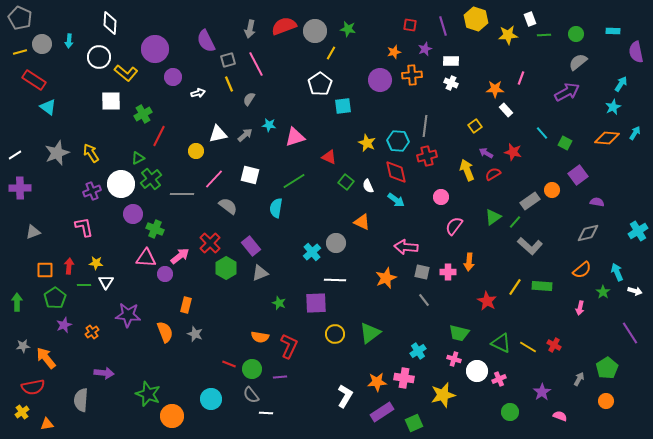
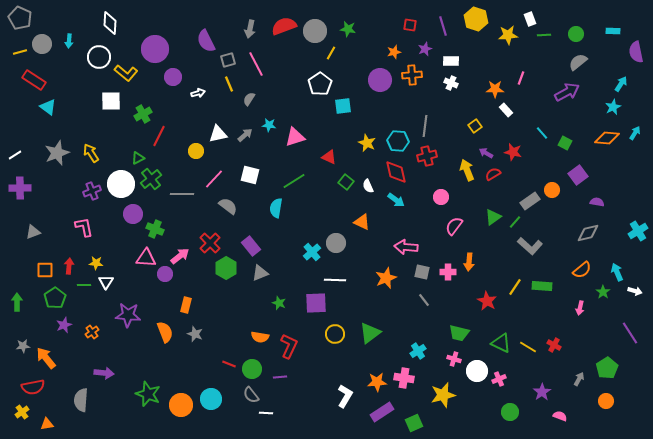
orange circle at (172, 416): moved 9 px right, 11 px up
